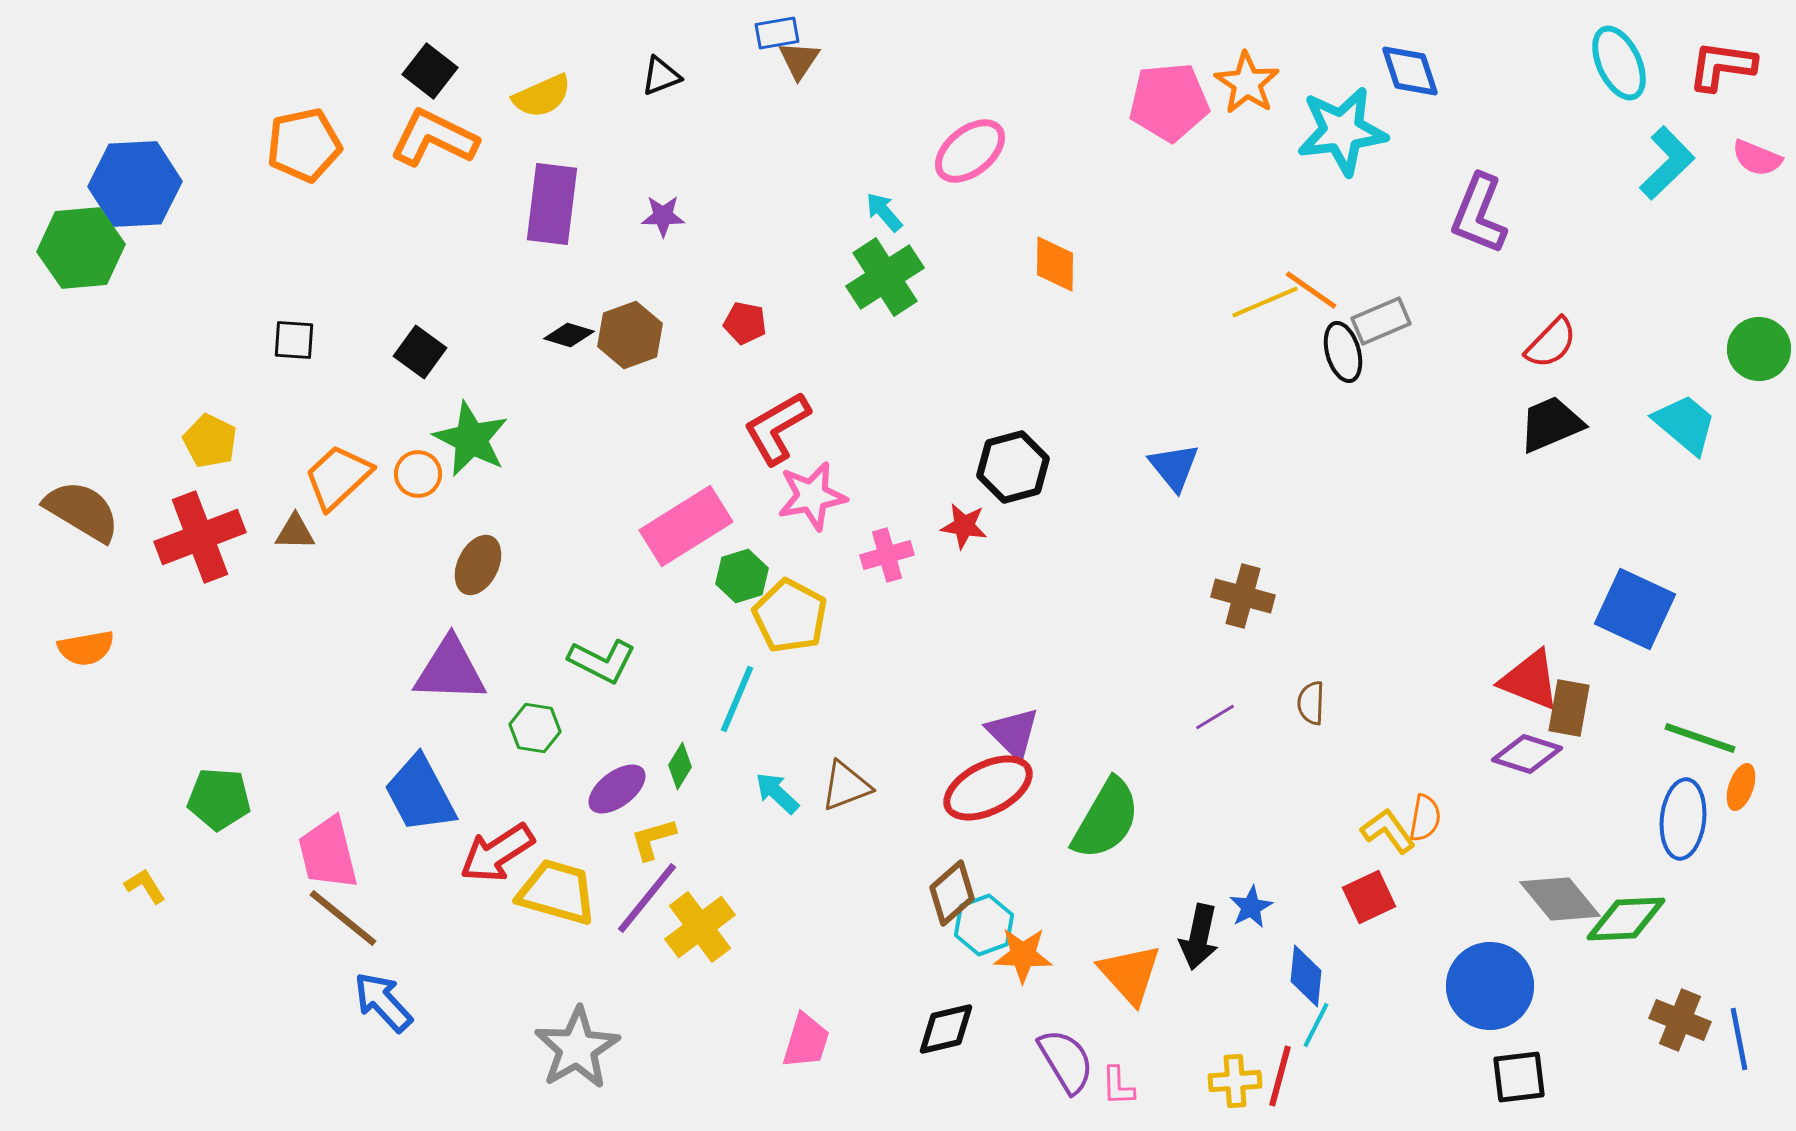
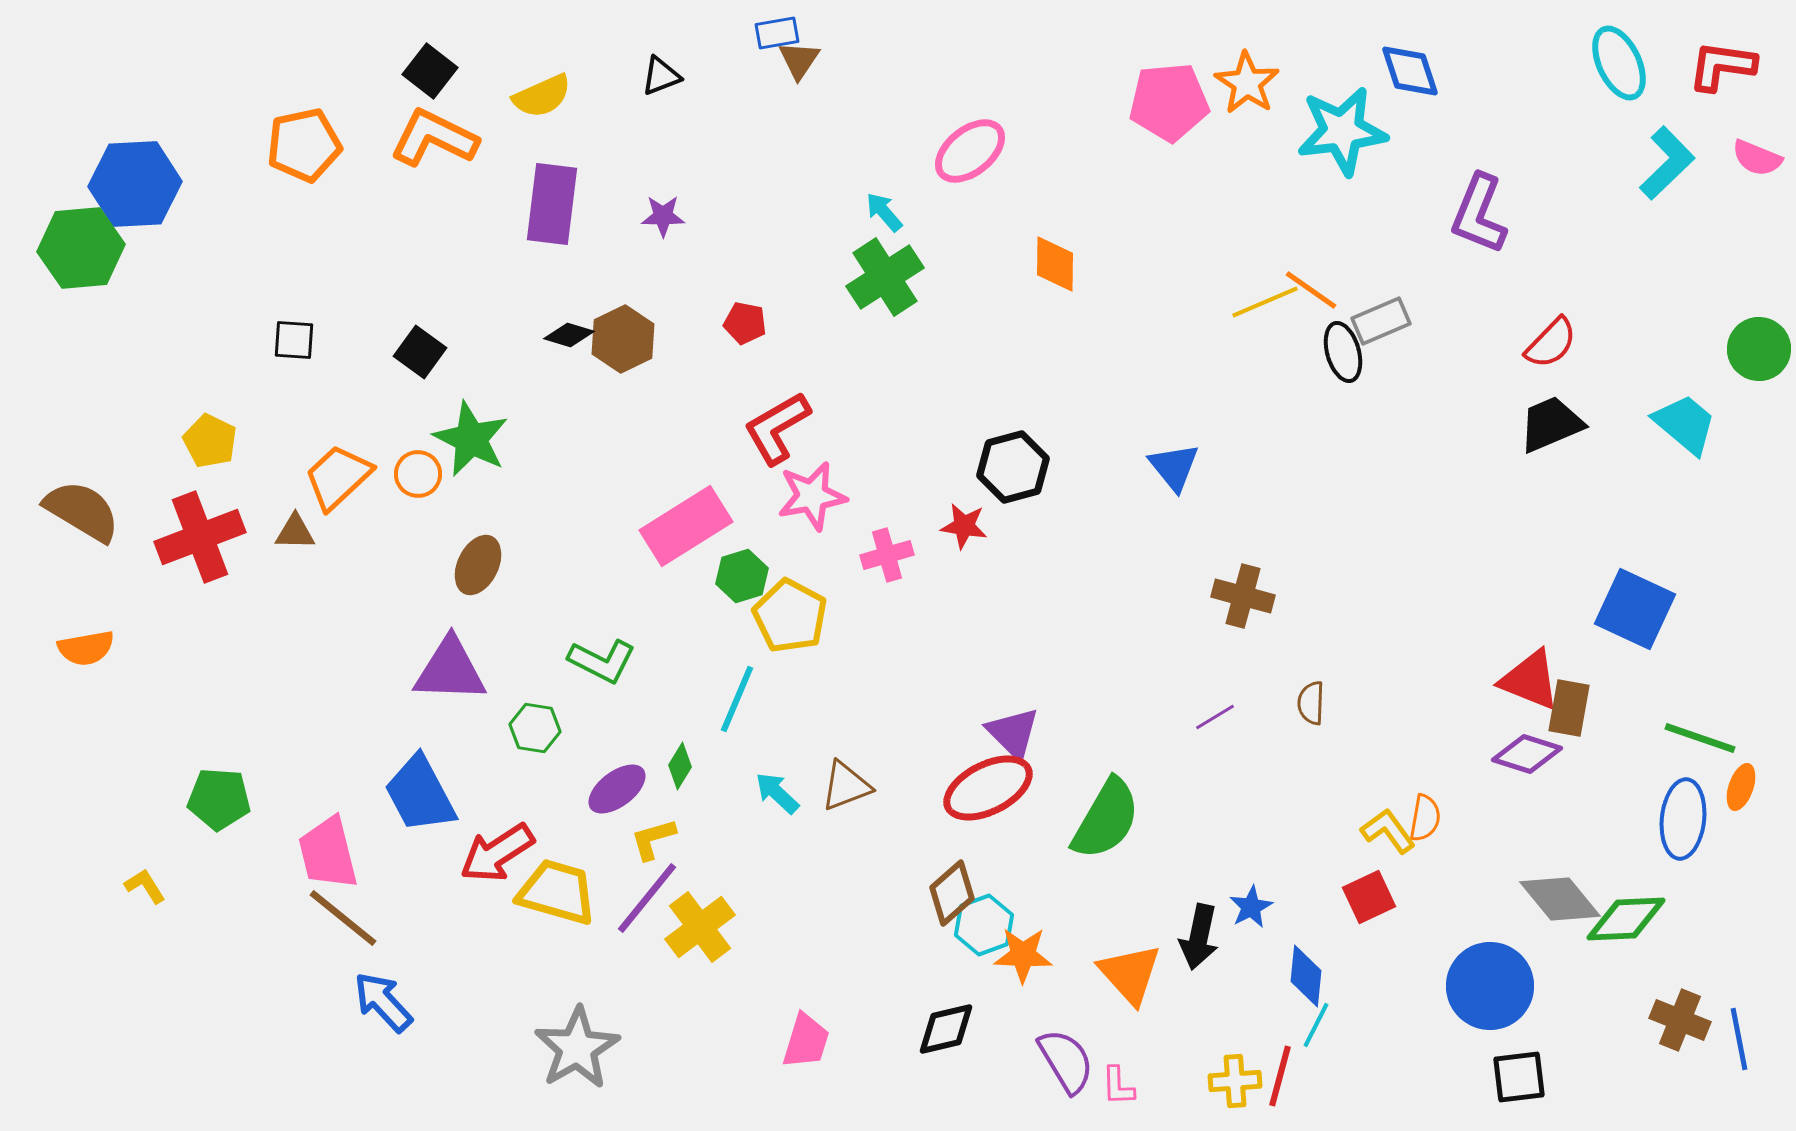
brown hexagon at (630, 335): moved 7 px left, 4 px down; rotated 6 degrees counterclockwise
